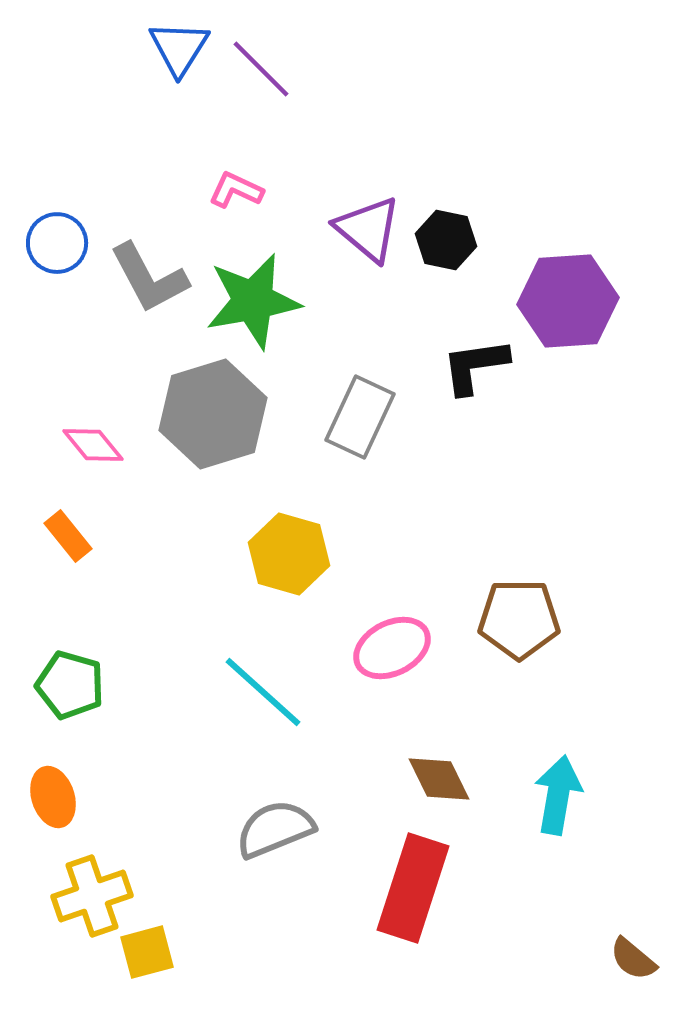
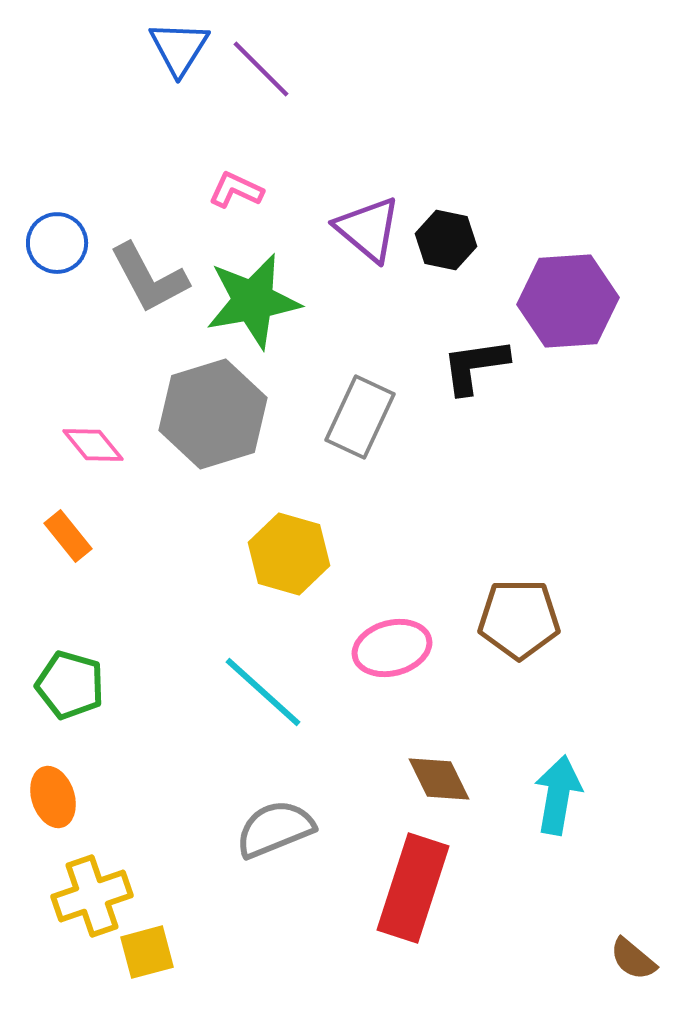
pink ellipse: rotated 12 degrees clockwise
